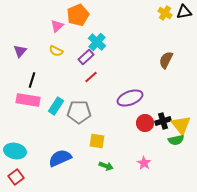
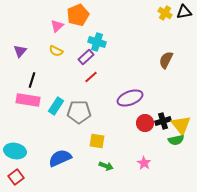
cyan cross: rotated 24 degrees counterclockwise
